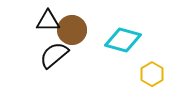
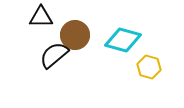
black triangle: moved 7 px left, 4 px up
brown circle: moved 3 px right, 5 px down
yellow hexagon: moved 3 px left, 7 px up; rotated 15 degrees counterclockwise
